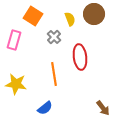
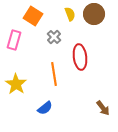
yellow semicircle: moved 5 px up
yellow star: rotated 25 degrees clockwise
